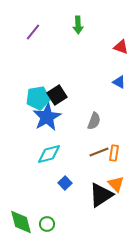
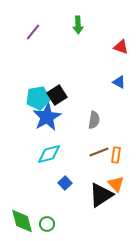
gray semicircle: moved 1 px up; rotated 12 degrees counterclockwise
orange rectangle: moved 2 px right, 2 px down
green diamond: moved 1 px right, 1 px up
